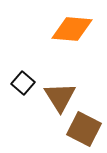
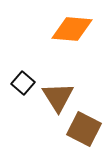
brown triangle: moved 2 px left
